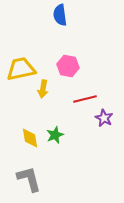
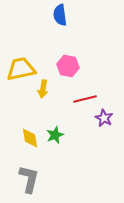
gray L-shape: rotated 28 degrees clockwise
